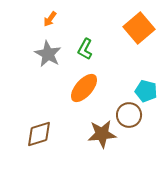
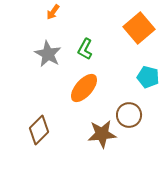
orange arrow: moved 3 px right, 7 px up
cyan pentagon: moved 2 px right, 14 px up
brown diamond: moved 4 px up; rotated 28 degrees counterclockwise
